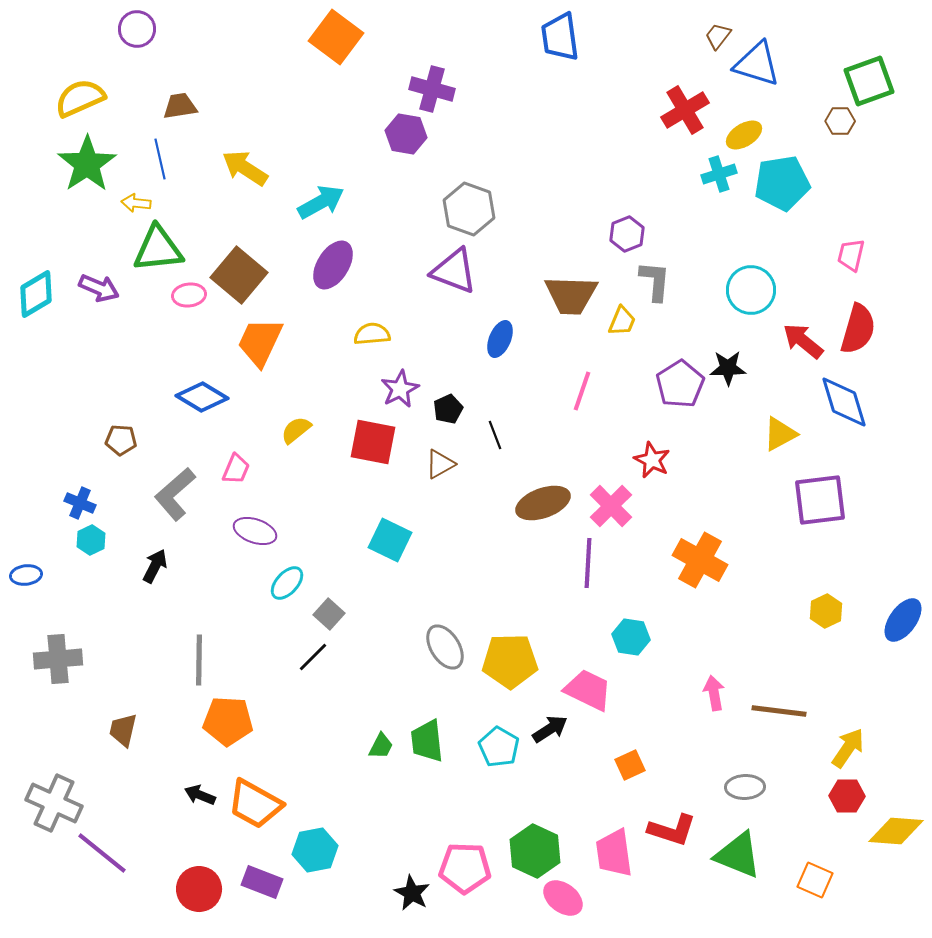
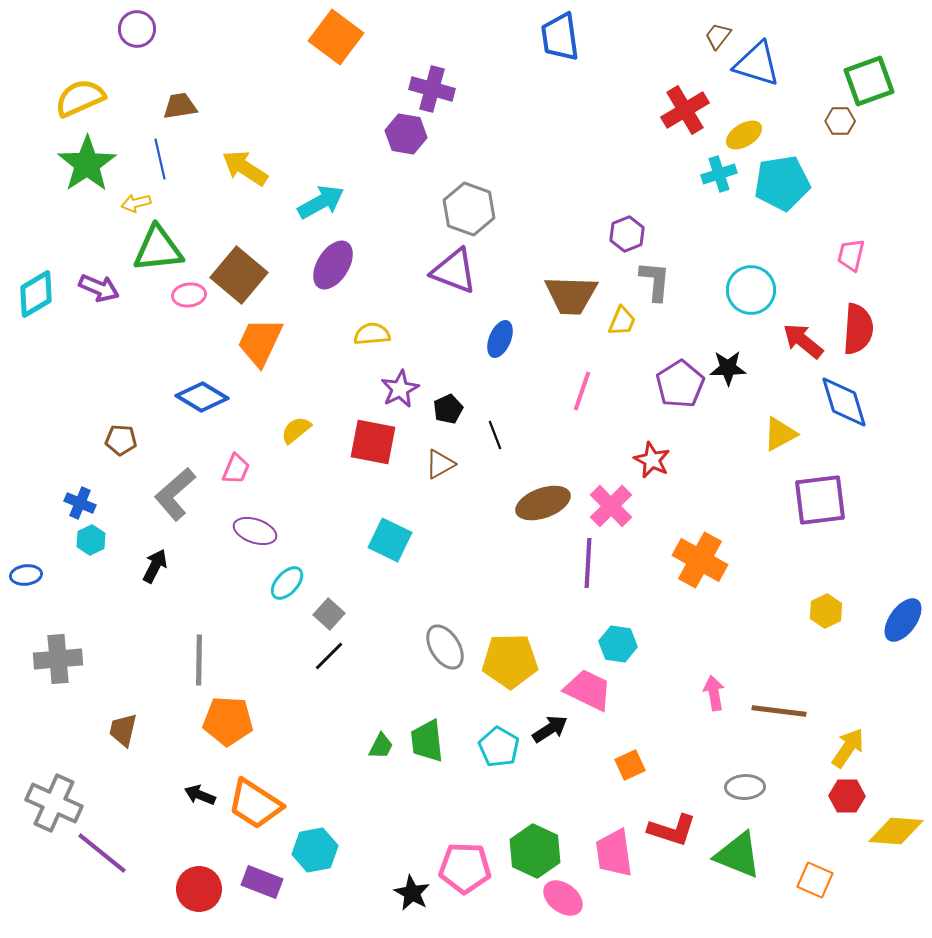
yellow arrow at (136, 203): rotated 20 degrees counterclockwise
red semicircle at (858, 329): rotated 12 degrees counterclockwise
cyan hexagon at (631, 637): moved 13 px left, 7 px down
black line at (313, 657): moved 16 px right, 1 px up
orange trapezoid at (255, 804): rotated 4 degrees clockwise
